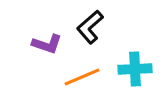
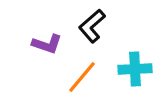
black L-shape: moved 2 px right, 1 px up
orange line: rotated 27 degrees counterclockwise
